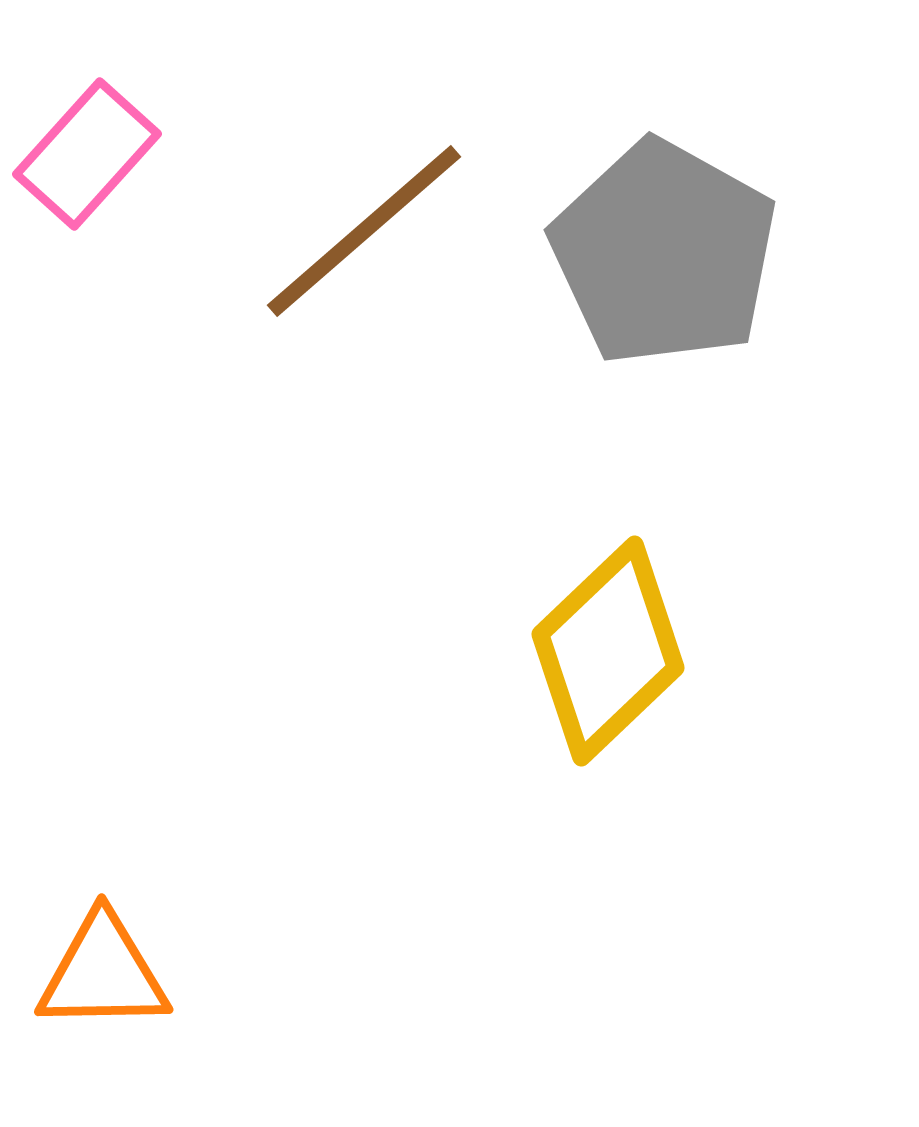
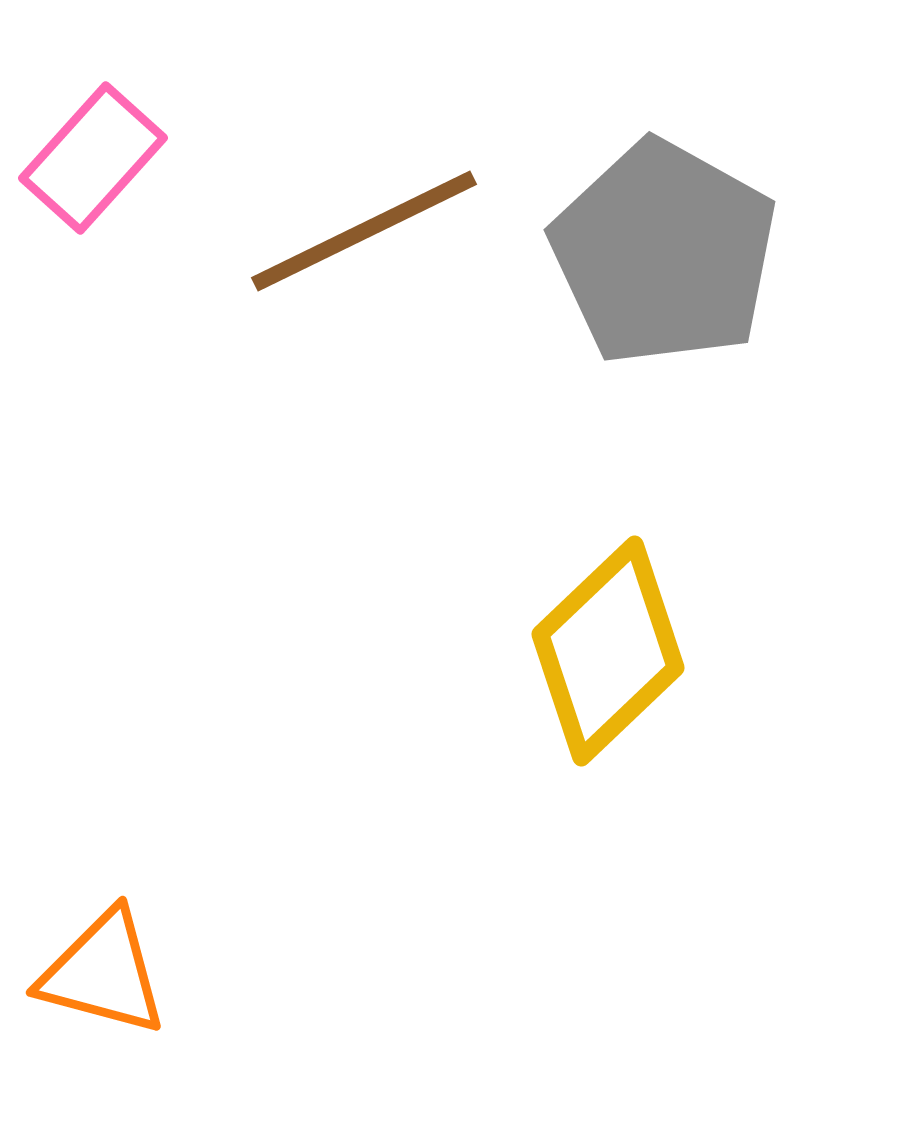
pink rectangle: moved 6 px right, 4 px down
brown line: rotated 15 degrees clockwise
orange triangle: rotated 16 degrees clockwise
